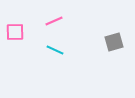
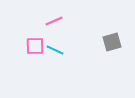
pink square: moved 20 px right, 14 px down
gray square: moved 2 px left
